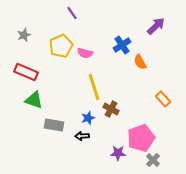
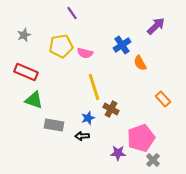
yellow pentagon: rotated 15 degrees clockwise
orange semicircle: moved 1 px down
